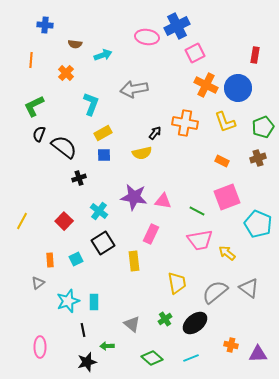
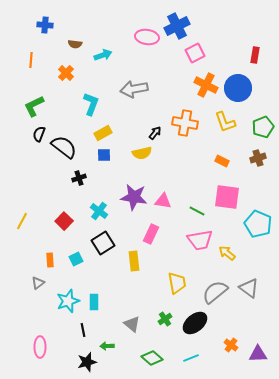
pink square at (227, 197): rotated 28 degrees clockwise
orange cross at (231, 345): rotated 24 degrees clockwise
